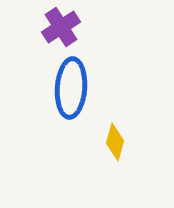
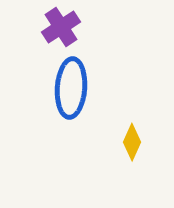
yellow diamond: moved 17 px right; rotated 9 degrees clockwise
